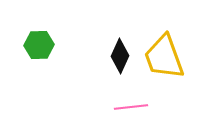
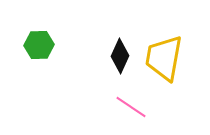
yellow trapezoid: moved 1 px down; rotated 30 degrees clockwise
pink line: rotated 40 degrees clockwise
